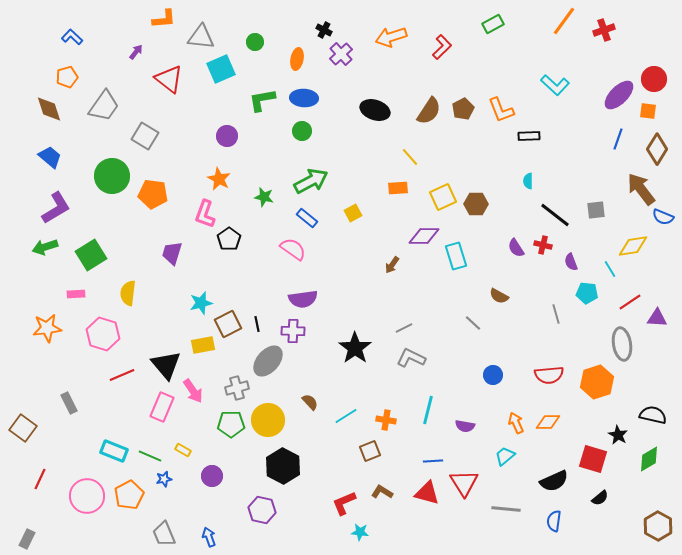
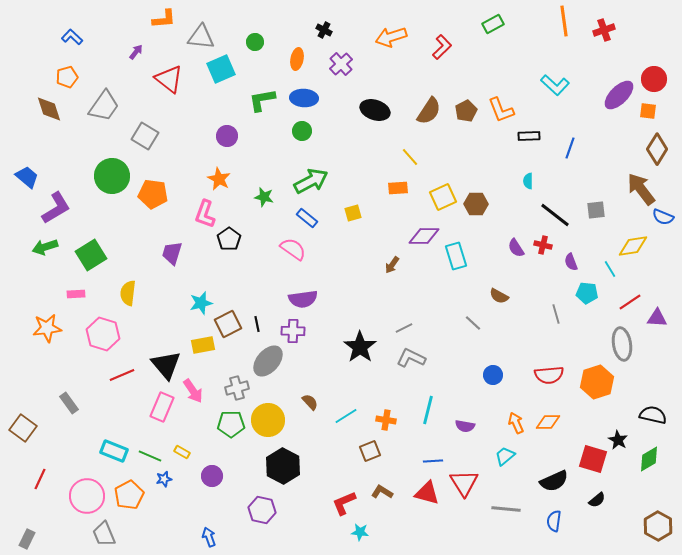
orange line at (564, 21): rotated 44 degrees counterclockwise
purple cross at (341, 54): moved 10 px down
brown pentagon at (463, 109): moved 3 px right, 2 px down
blue line at (618, 139): moved 48 px left, 9 px down
blue trapezoid at (50, 157): moved 23 px left, 20 px down
yellow square at (353, 213): rotated 12 degrees clockwise
black star at (355, 348): moved 5 px right, 1 px up
gray rectangle at (69, 403): rotated 10 degrees counterclockwise
black star at (618, 435): moved 5 px down
yellow rectangle at (183, 450): moved 1 px left, 2 px down
black semicircle at (600, 498): moved 3 px left, 2 px down
gray trapezoid at (164, 534): moved 60 px left
